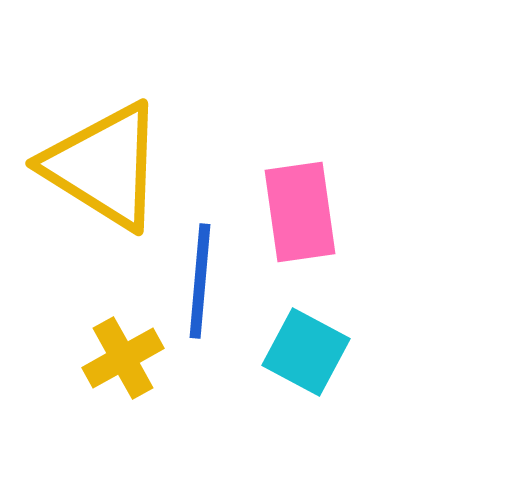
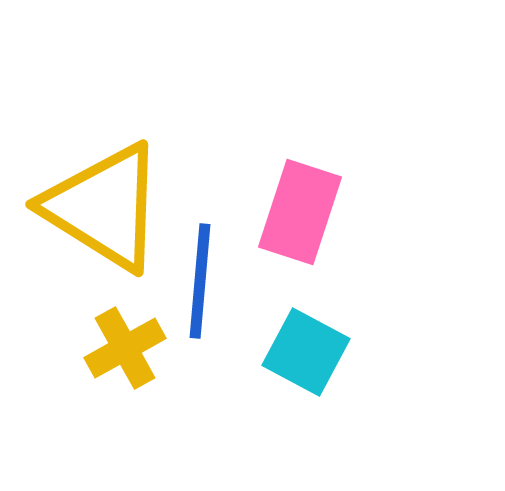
yellow triangle: moved 41 px down
pink rectangle: rotated 26 degrees clockwise
yellow cross: moved 2 px right, 10 px up
